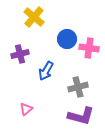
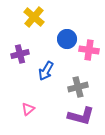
pink cross: moved 2 px down
pink triangle: moved 2 px right
